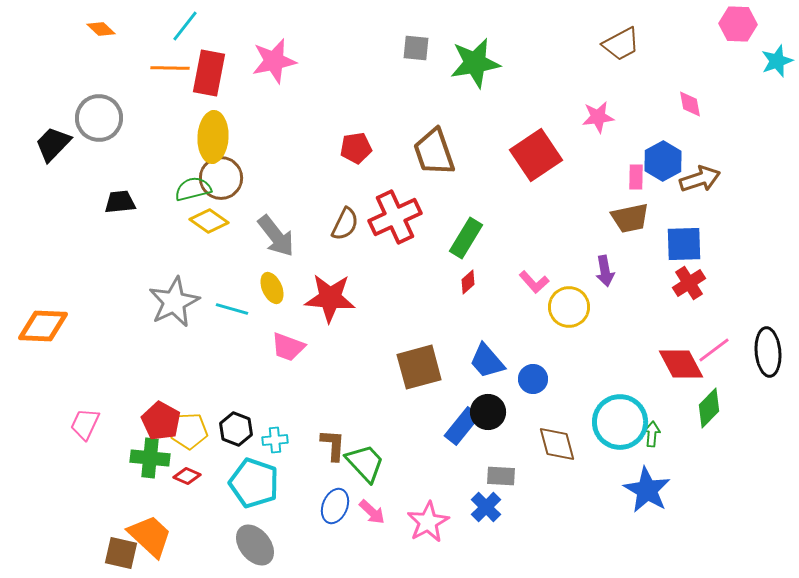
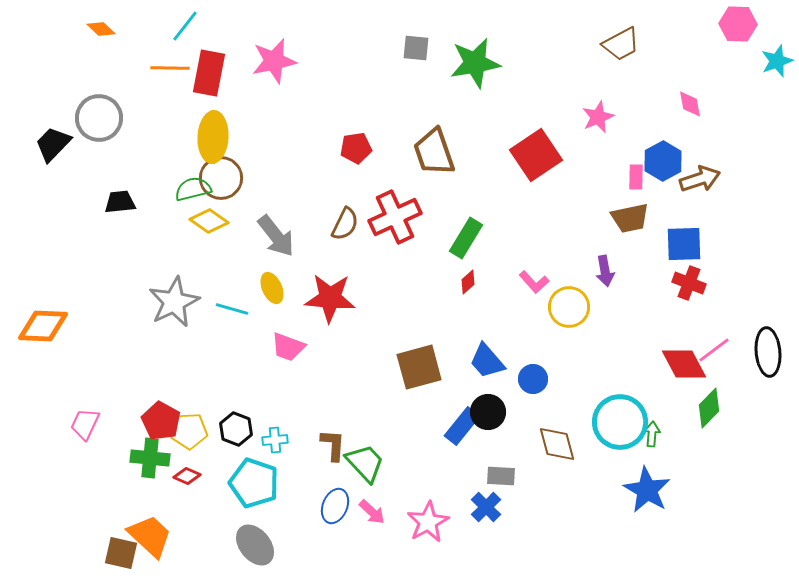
pink star at (598, 117): rotated 16 degrees counterclockwise
red cross at (689, 283): rotated 36 degrees counterclockwise
red diamond at (681, 364): moved 3 px right
